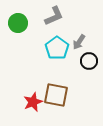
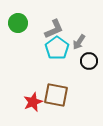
gray L-shape: moved 13 px down
